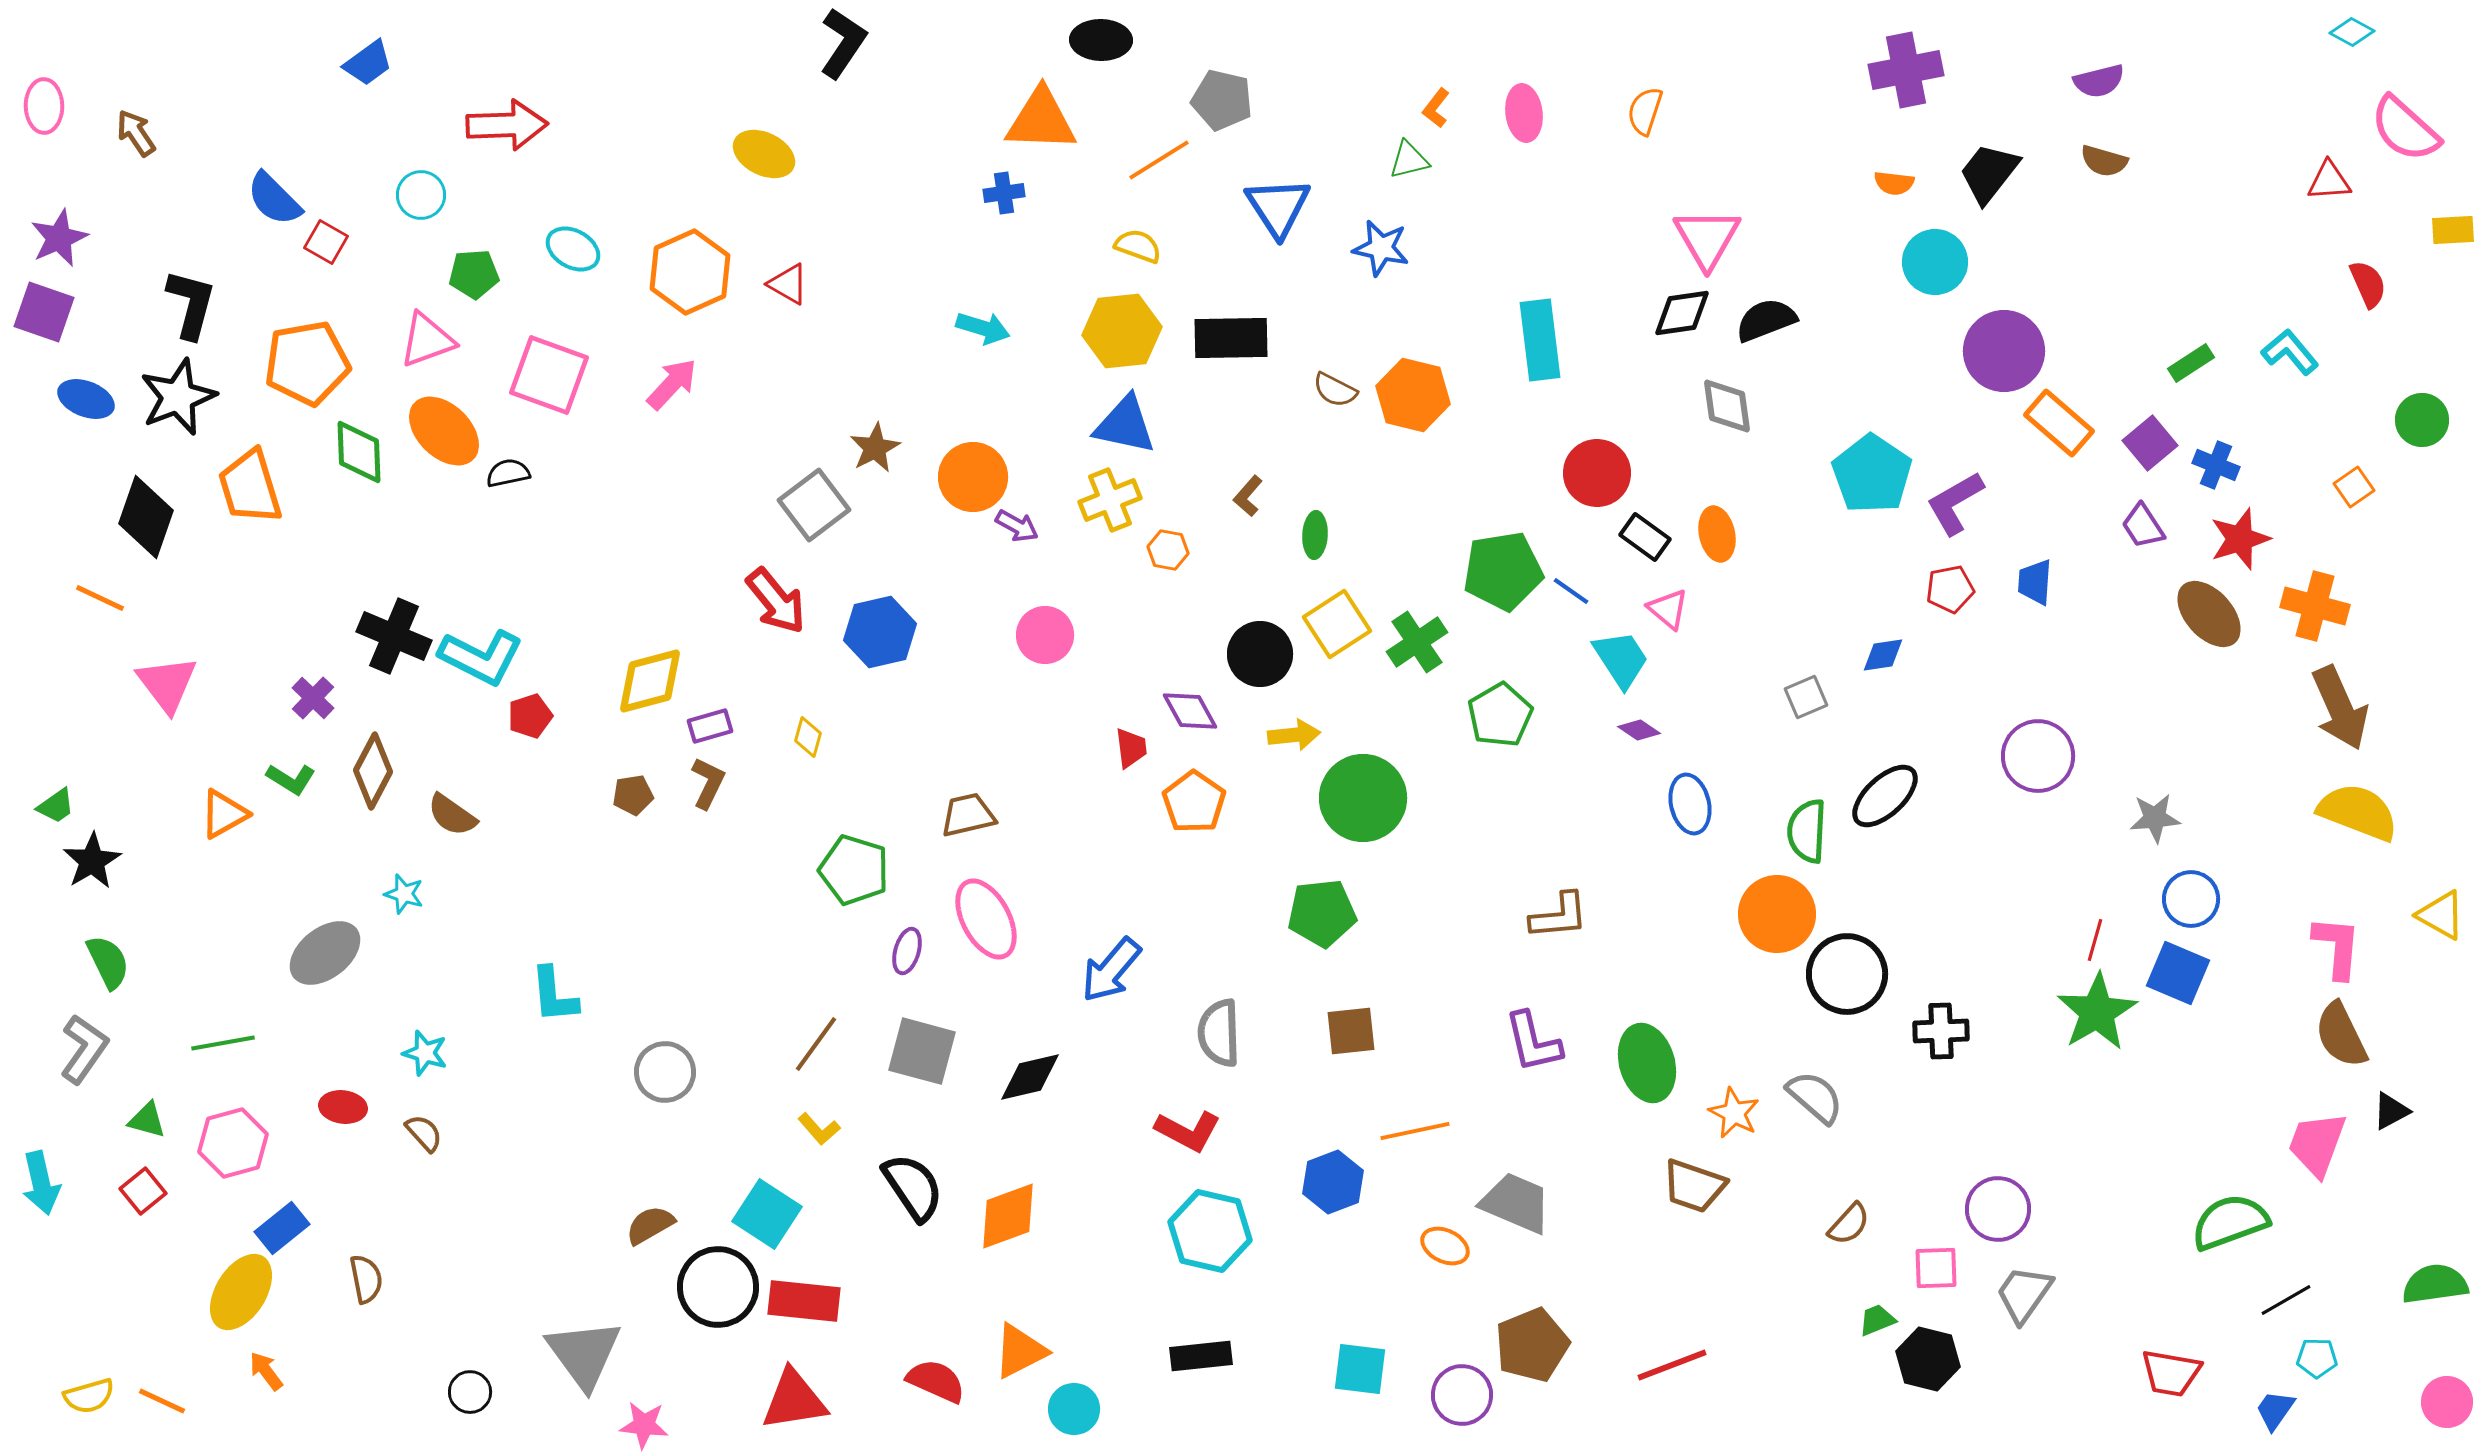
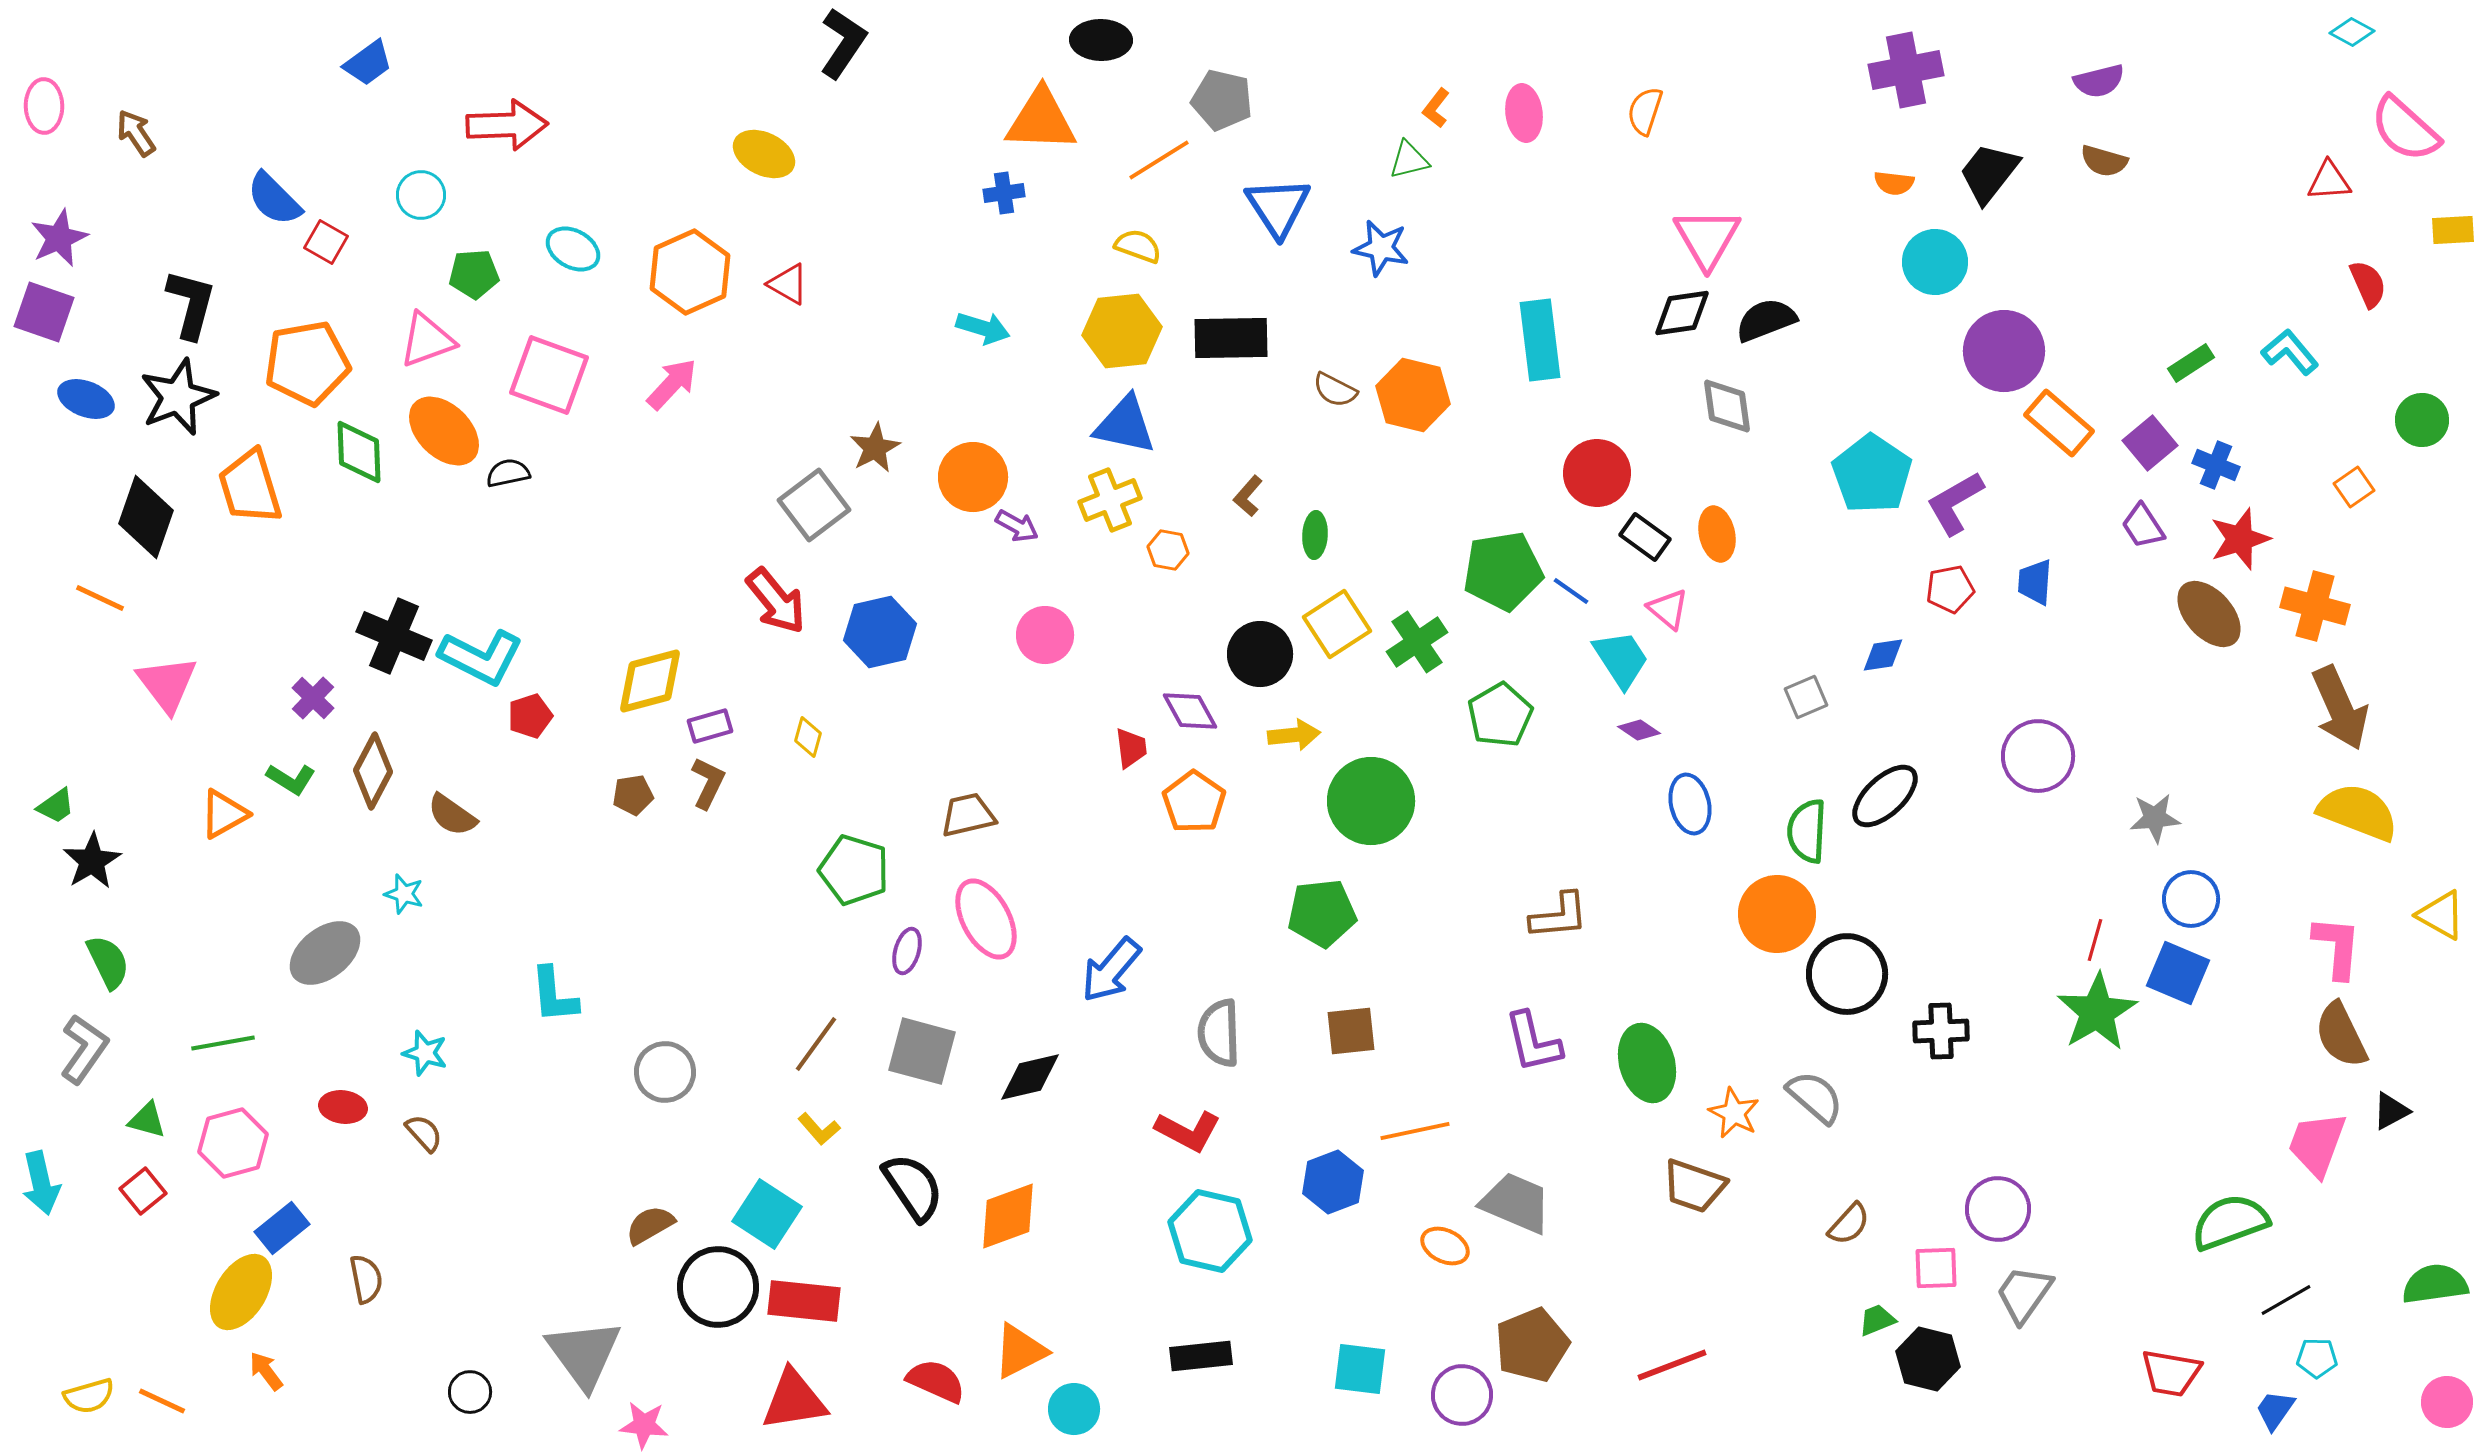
green circle at (1363, 798): moved 8 px right, 3 px down
